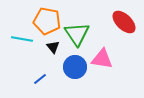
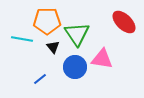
orange pentagon: rotated 12 degrees counterclockwise
